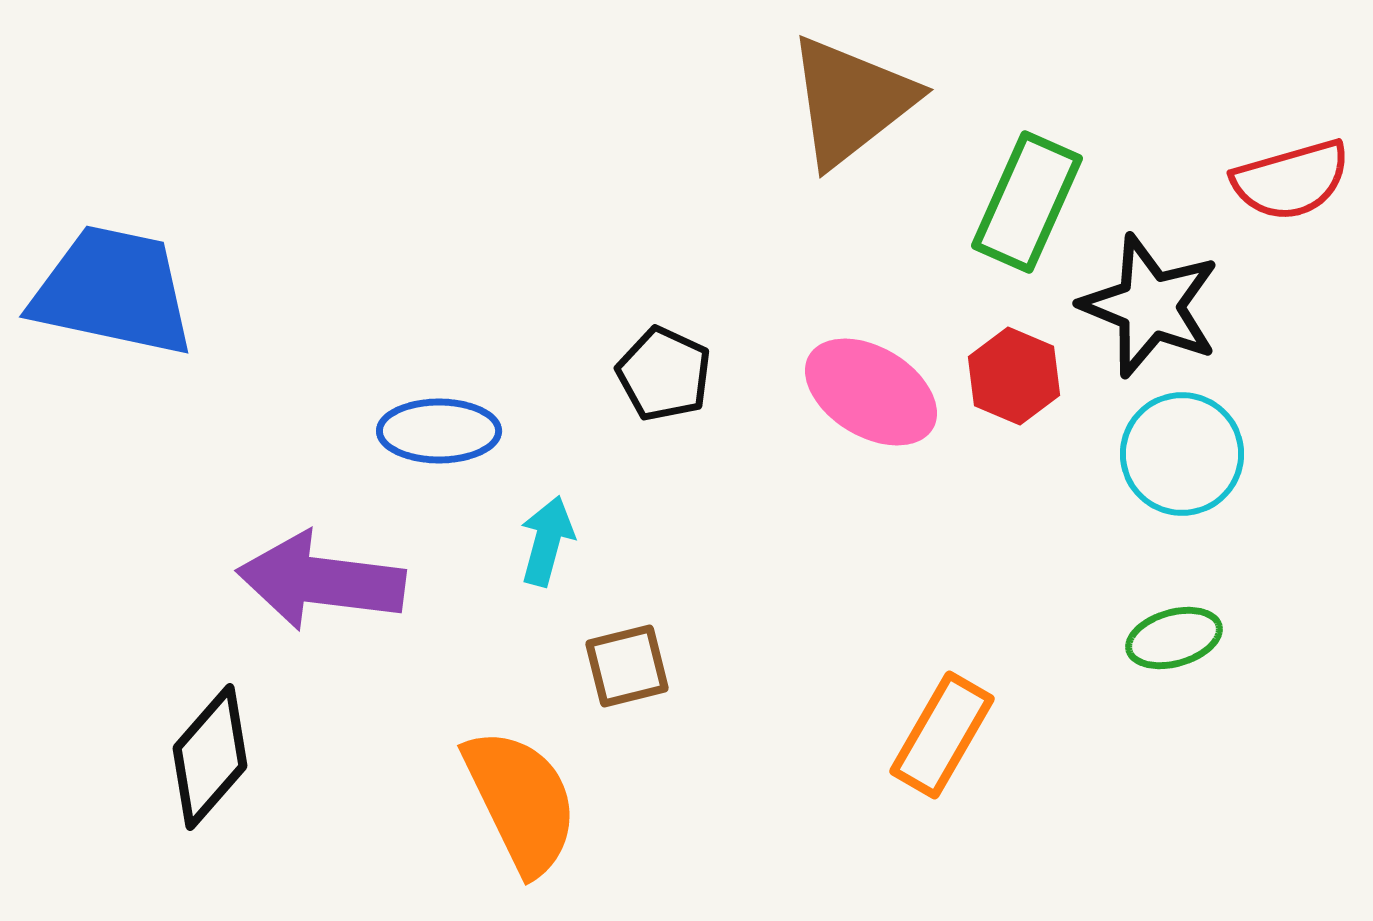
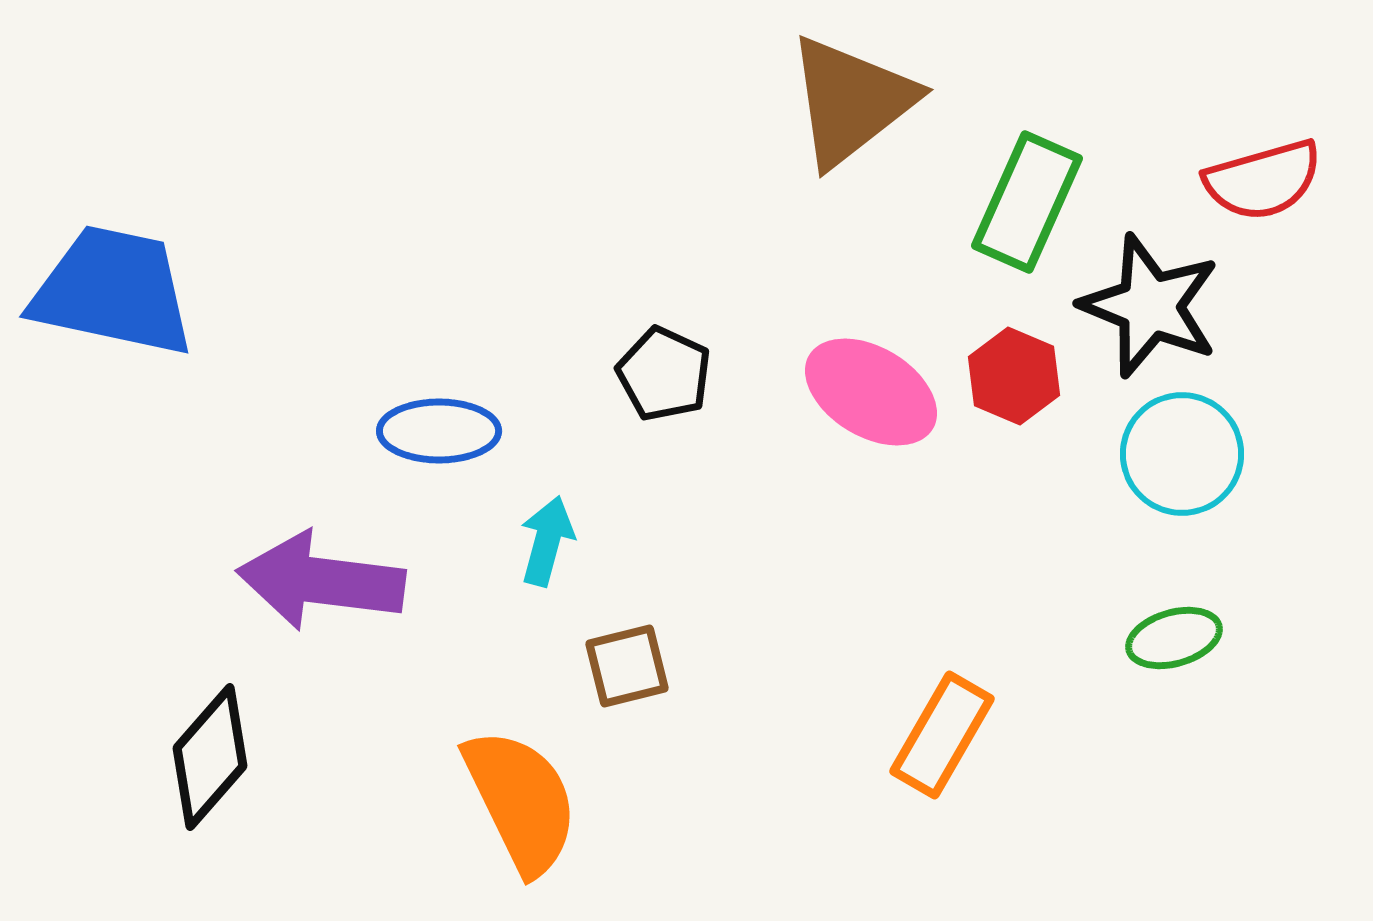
red semicircle: moved 28 px left
